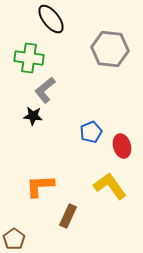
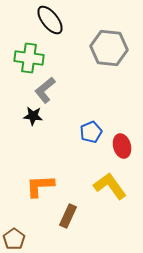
black ellipse: moved 1 px left, 1 px down
gray hexagon: moved 1 px left, 1 px up
